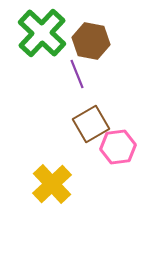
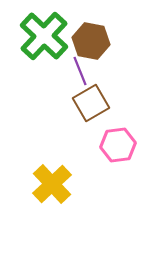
green cross: moved 2 px right, 3 px down
purple line: moved 3 px right, 3 px up
brown square: moved 21 px up
pink hexagon: moved 2 px up
